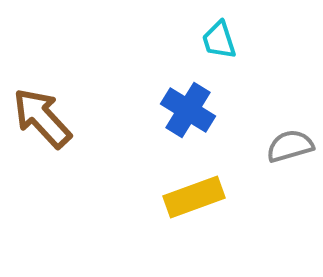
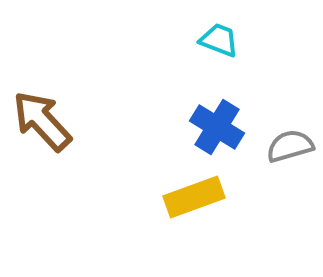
cyan trapezoid: rotated 129 degrees clockwise
blue cross: moved 29 px right, 17 px down
brown arrow: moved 3 px down
